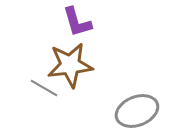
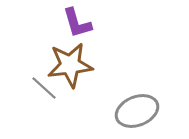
purple L-shape: moved 1 px down
gray line: rotated 12 degrees clockwise
